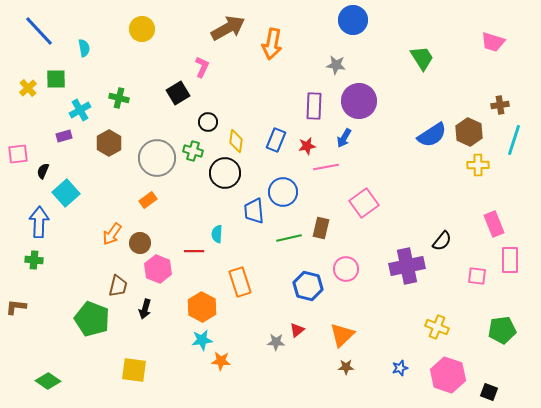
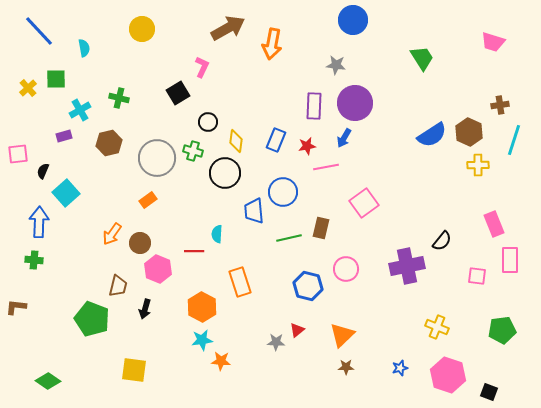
purple circle at (359, 101): moved 4 px left, 2 px down
brown hexagon at (109, 143): rotated 15 degrees clockwise
